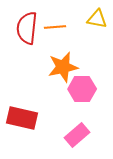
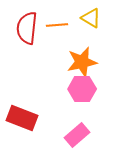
yellow triangle: moved 6 px left, 1 px up; rotated 20 degrees clockwise
orange line: moved 2 px right, 2 px up
orange star: moved 19 px right, 5 px up
red rectangle: rotated 8 degrees clockwise
